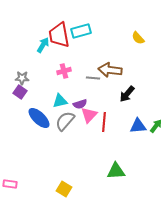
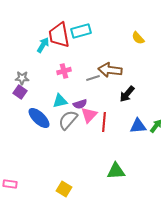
gray line: rotated 24 degrees counterclockwise
gray semicircle: moved 3 px right, 1 px up
